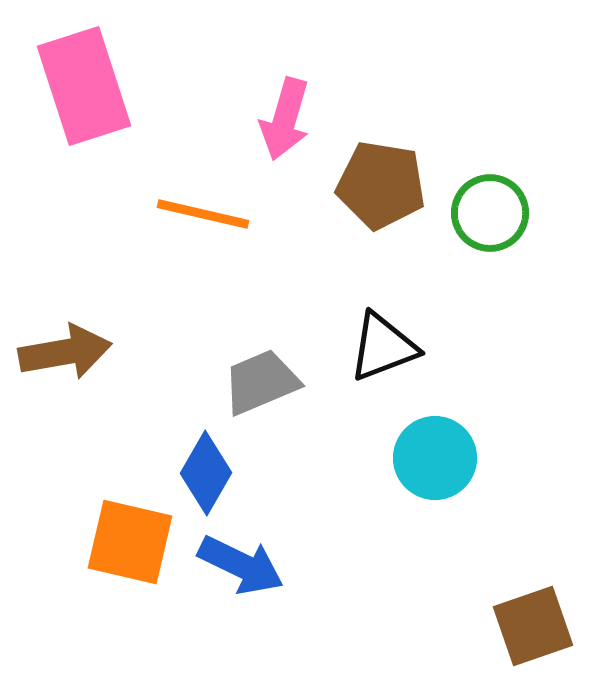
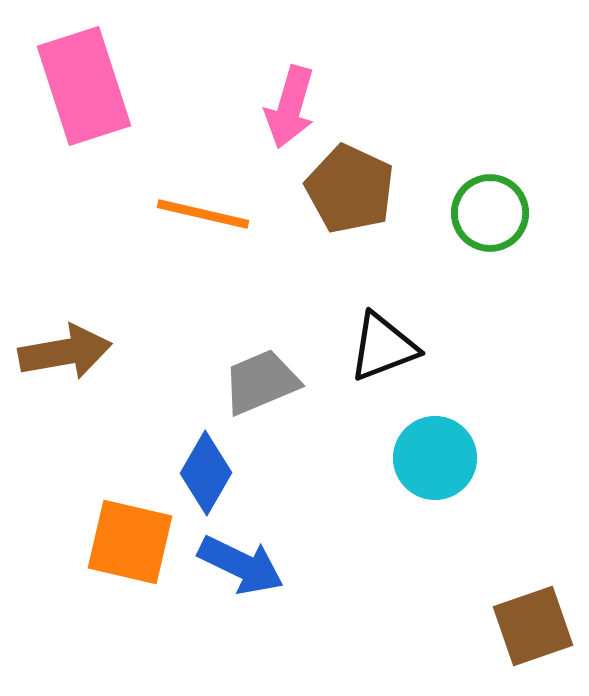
pink arrow: moved 5 px right, 12 px up
brown pentagon: moved 31 px left, 4 px down; rotated 16 degrees clockwise
